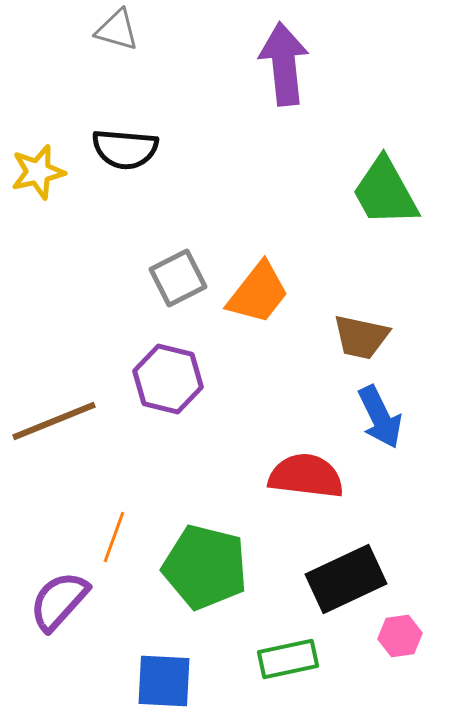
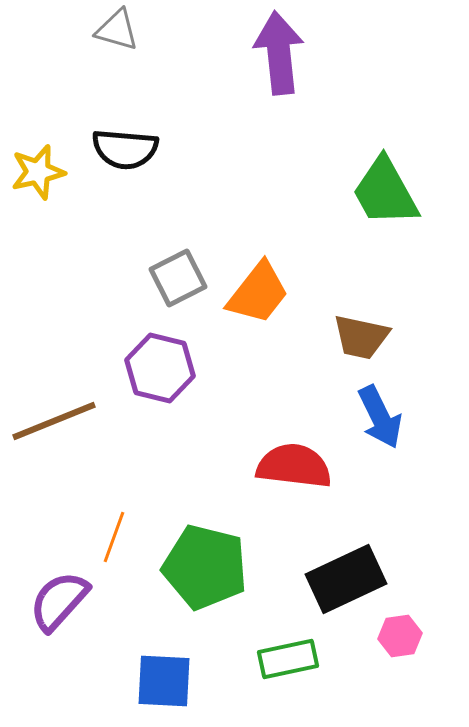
purple arrow: moved 5 px left, 11 px up
purple hexagon: moved 8 px left, 11 px up
red semicircle: moved 12 px left, 10 px up
